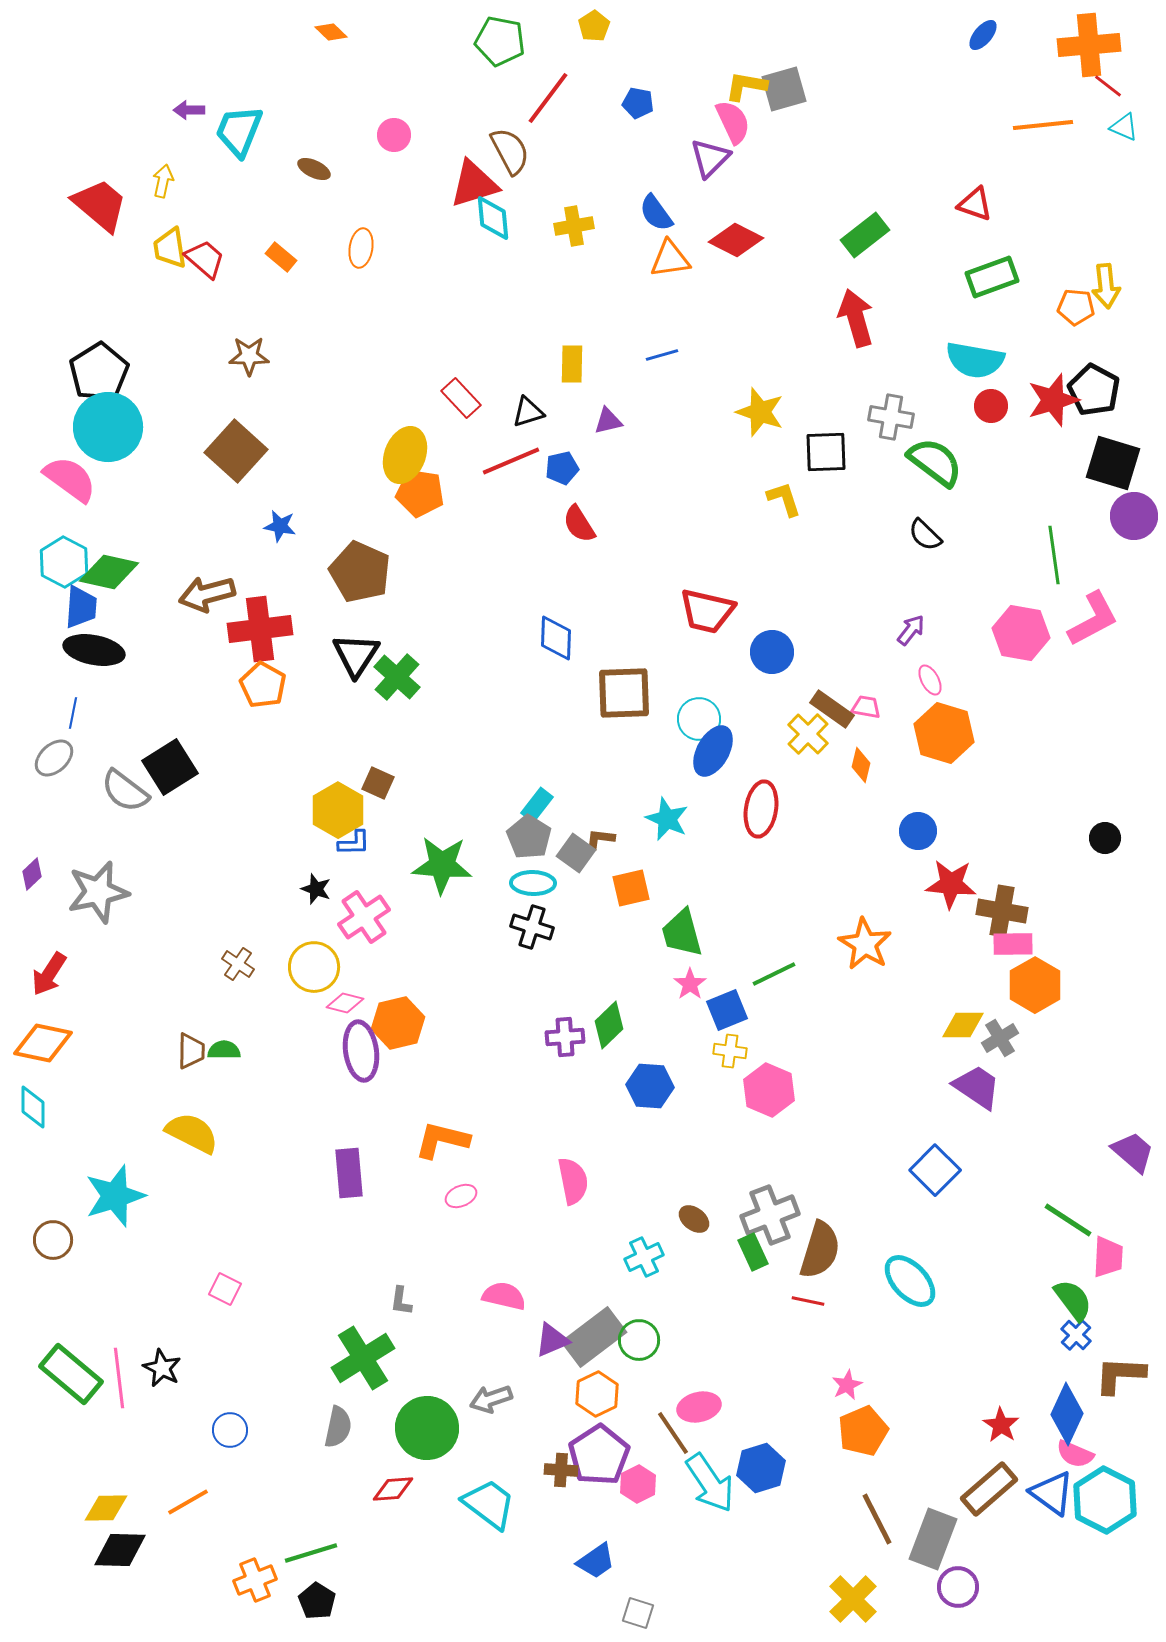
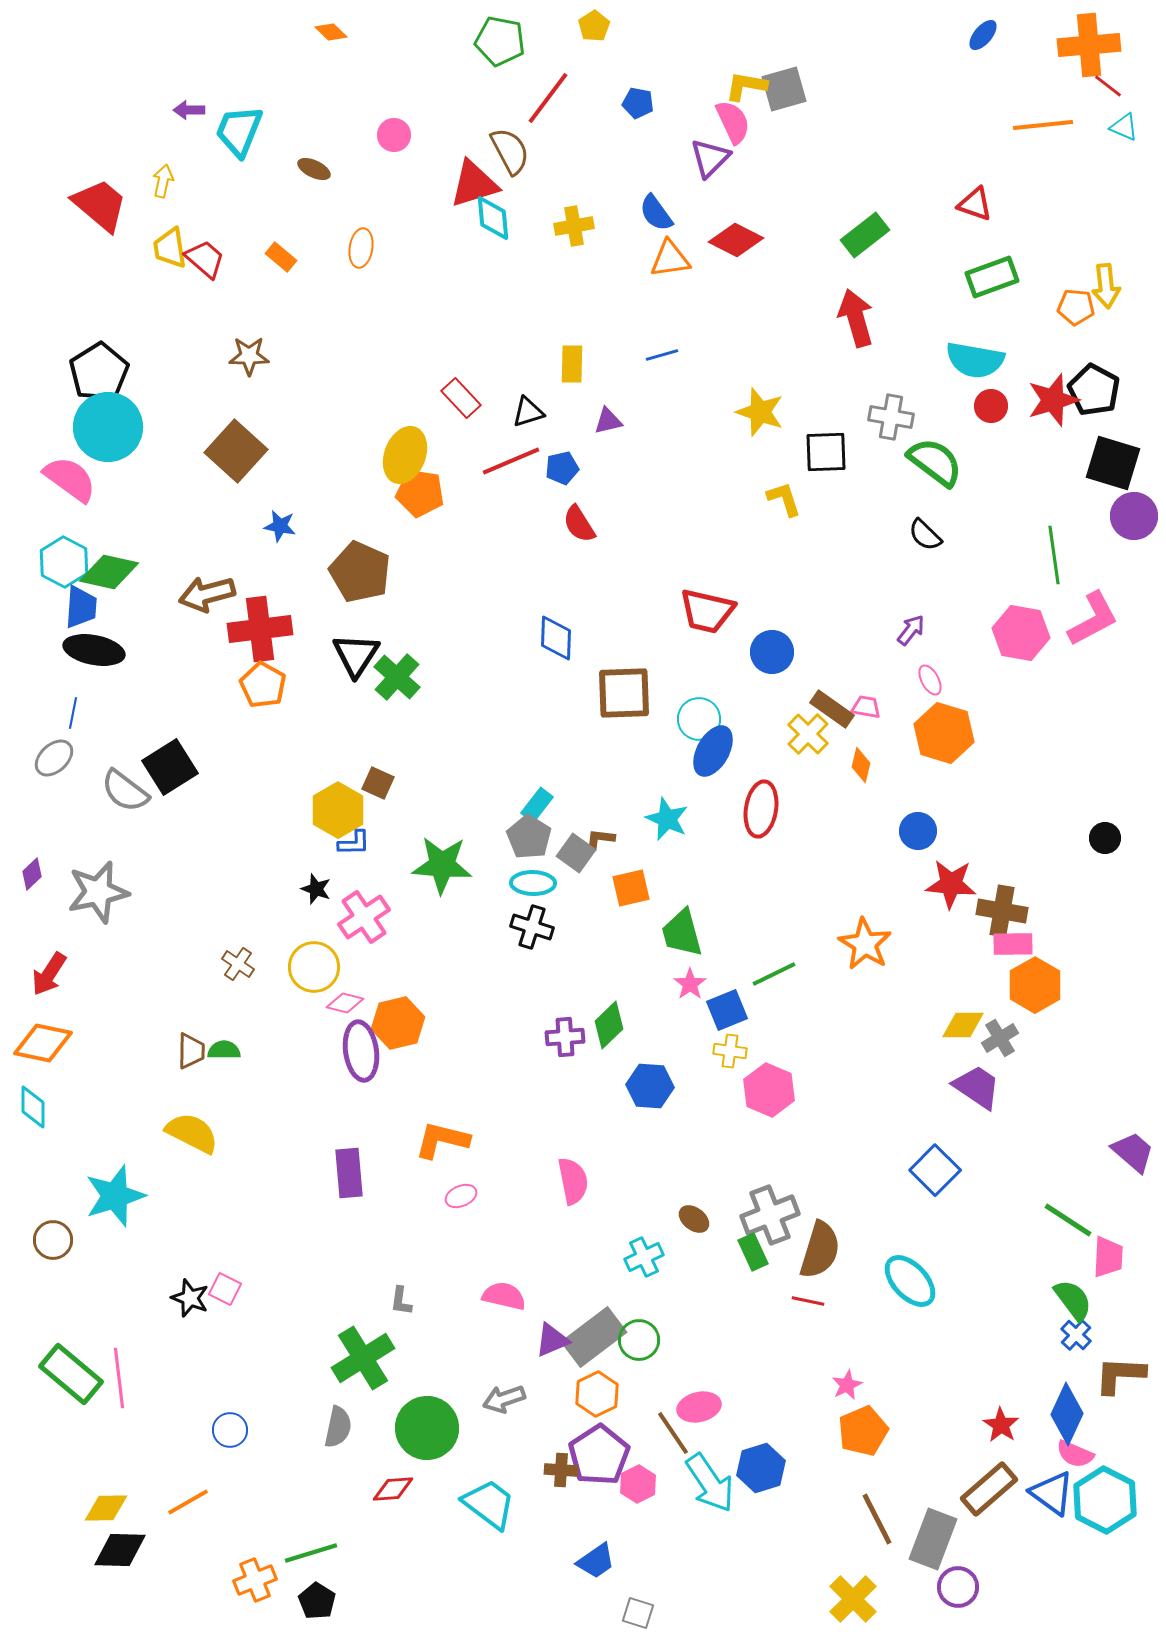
black star at (162, 1368): moved 28 px right, 70 px up; rotated 6 degrees counterclockwise
gray arrow at (491, 1399): moved 13 px right
